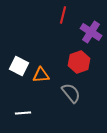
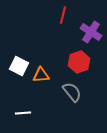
gray semicircle: moved 1 px right, 1 px up
